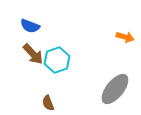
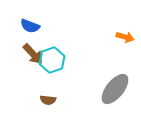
cyan hexagon: moved 5 px left
brown semicircle: moved 3 px up; rotated 63 degrees counterclockwise
